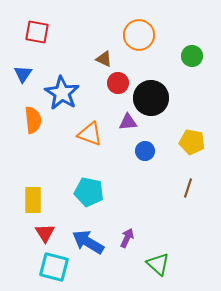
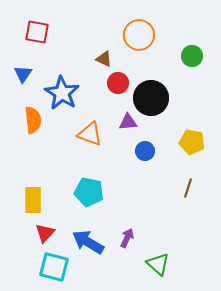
red triangle: rotated 15 degrees clockwise
